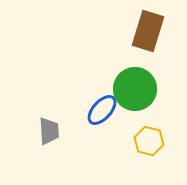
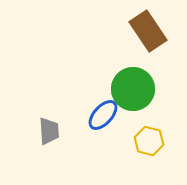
brown rectangle: rotated 51 degrees counterclockwise
green circle: moved 2 px left
blue ellipse: moved 1 px right, 5 px down
